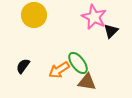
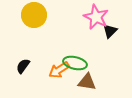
pink star: moved 2 px right
black triangle: moved 1 px left
green ellipse: moved 3 px left; rotated 40 degrees counterclockwise
